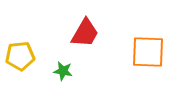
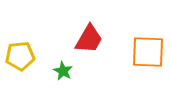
red trapezoid: moved 4 px right, 6 px down
green star: rotated 18 degrees clockwise
